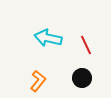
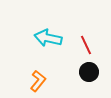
black circle: moved 7 px right, 6 px up
